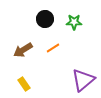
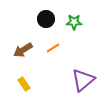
black circle: moved 1 px right
